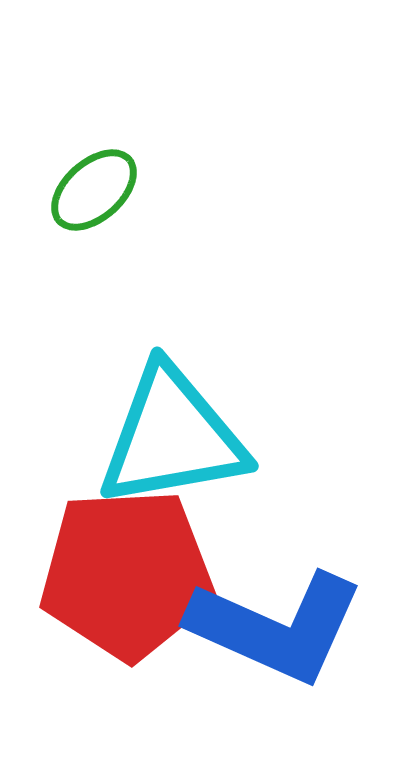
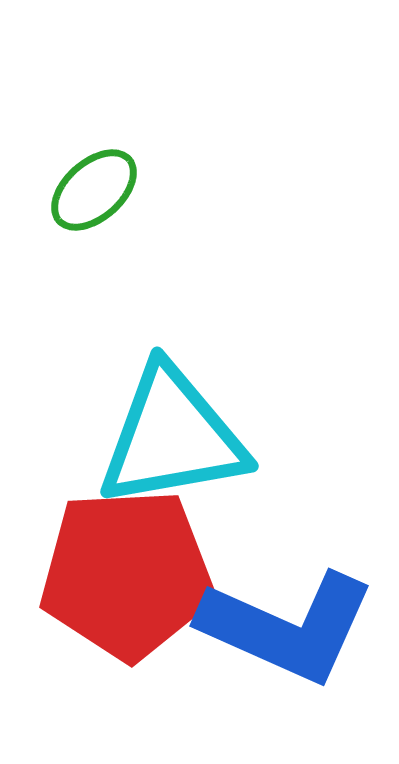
blue L-shape: moved 11 px right
